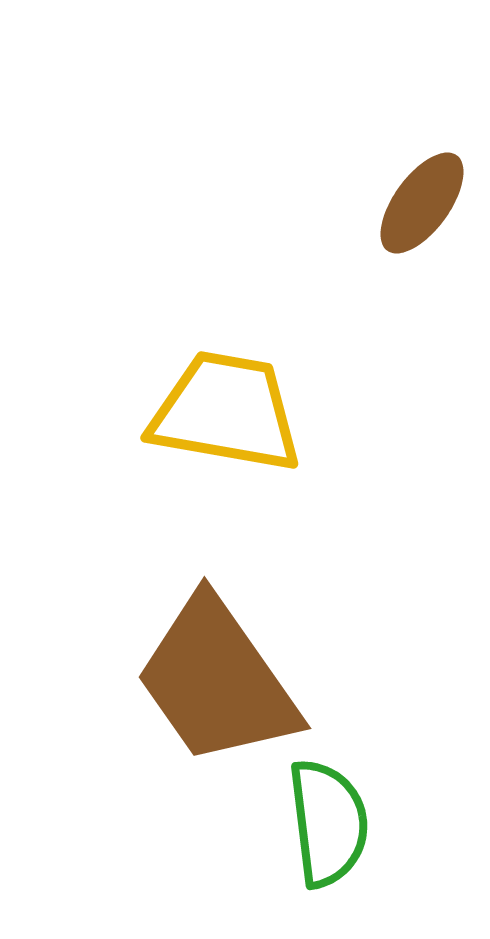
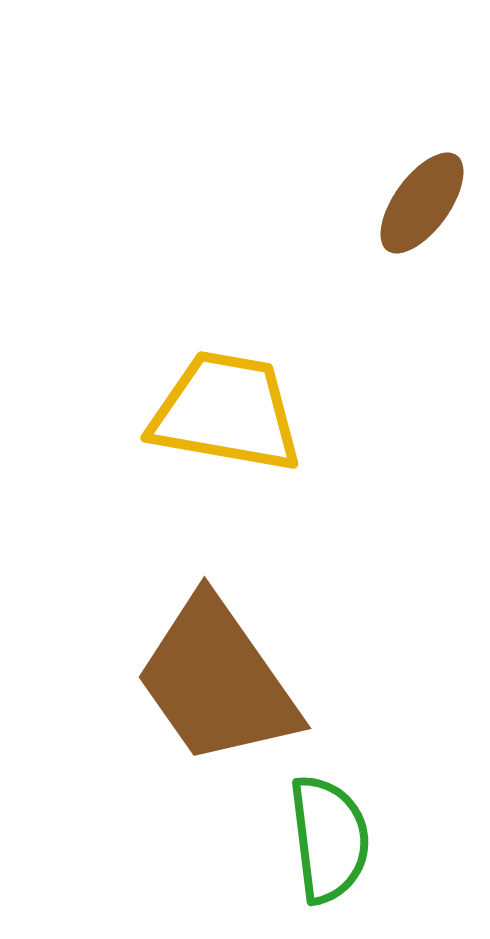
green semicircle: moved 1 px right, 16 px down
